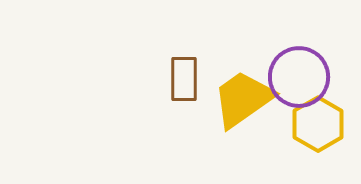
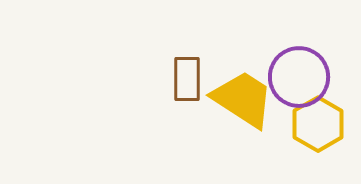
brown rectangle: moved 3 px right
yellow trapezoid: rotated 68 degrees clockwise
